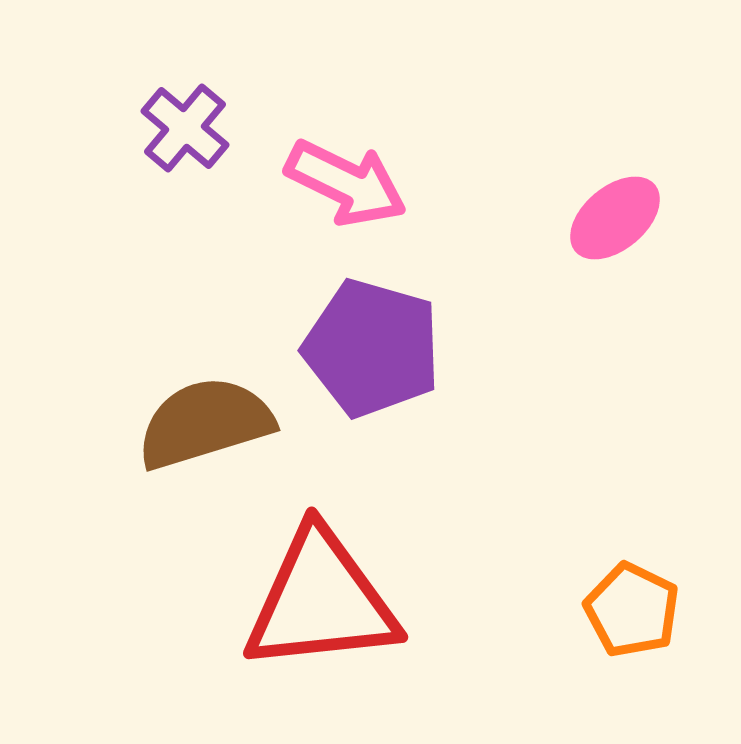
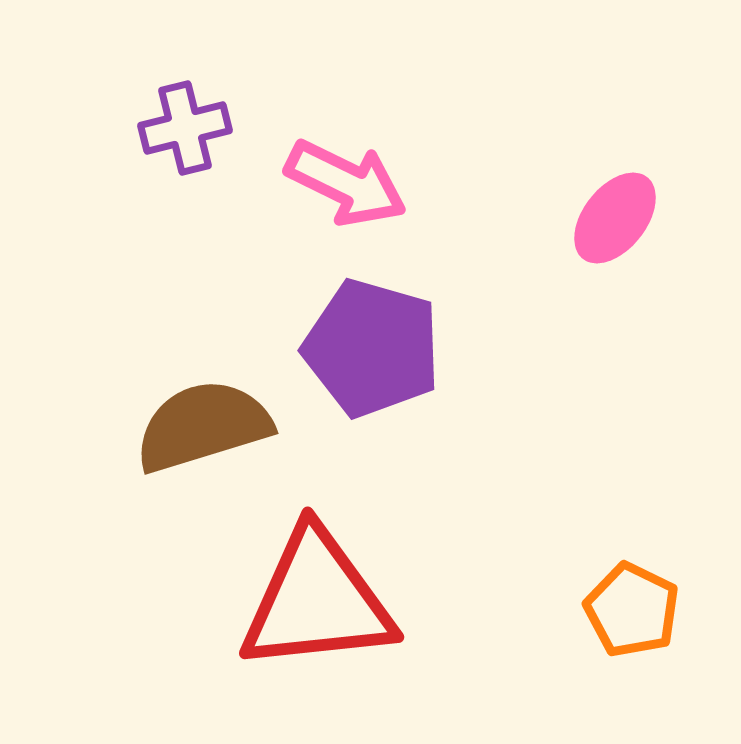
purple cross: rotated 36 degrees clockwise
pink ellipse: rotated 12 degrees counterclockwise
brown semicircle: moved 2 px left, 3 px down
red triangle: moved 4 px left
